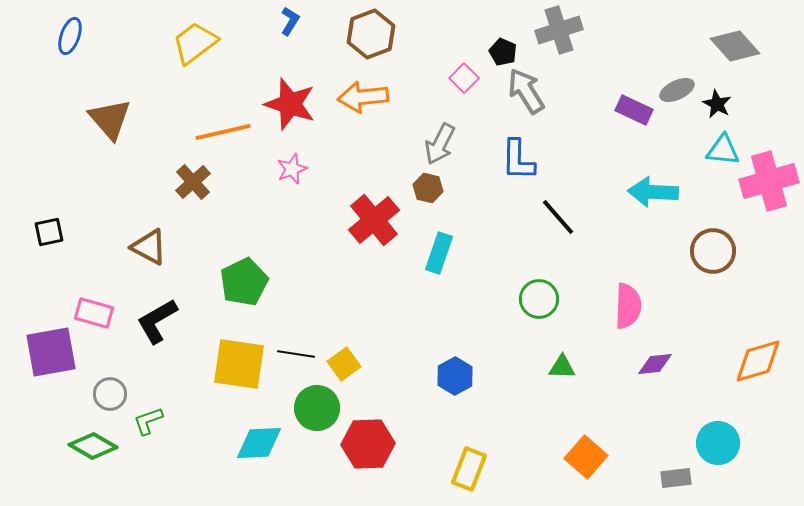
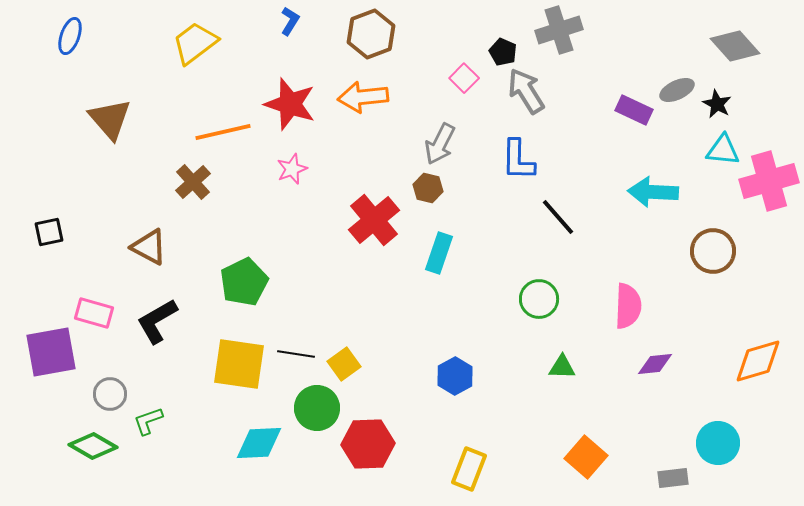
gray rectangle at (676, 478): moved 3 px left
